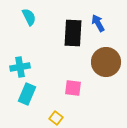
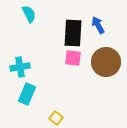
cyan semicircle: moved 3 px up
blue arrow: moved 2 px down
pink square: moved 30 px up
